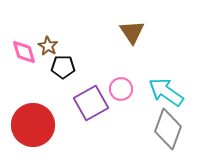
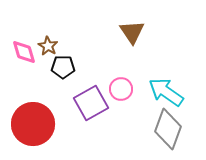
red circle: moved 1 px up
